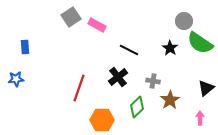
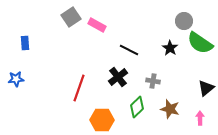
blue rectangle: moved 4 px up
brown star: moved 9 px down; rotated 24 degrees counterclockwise
